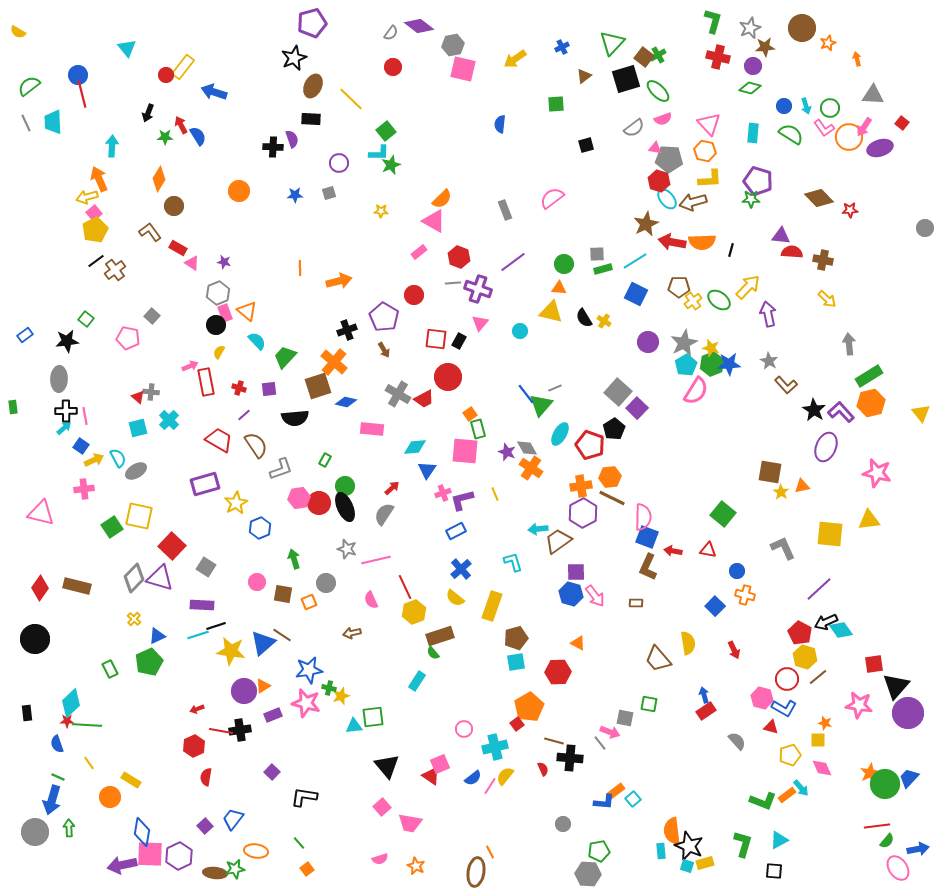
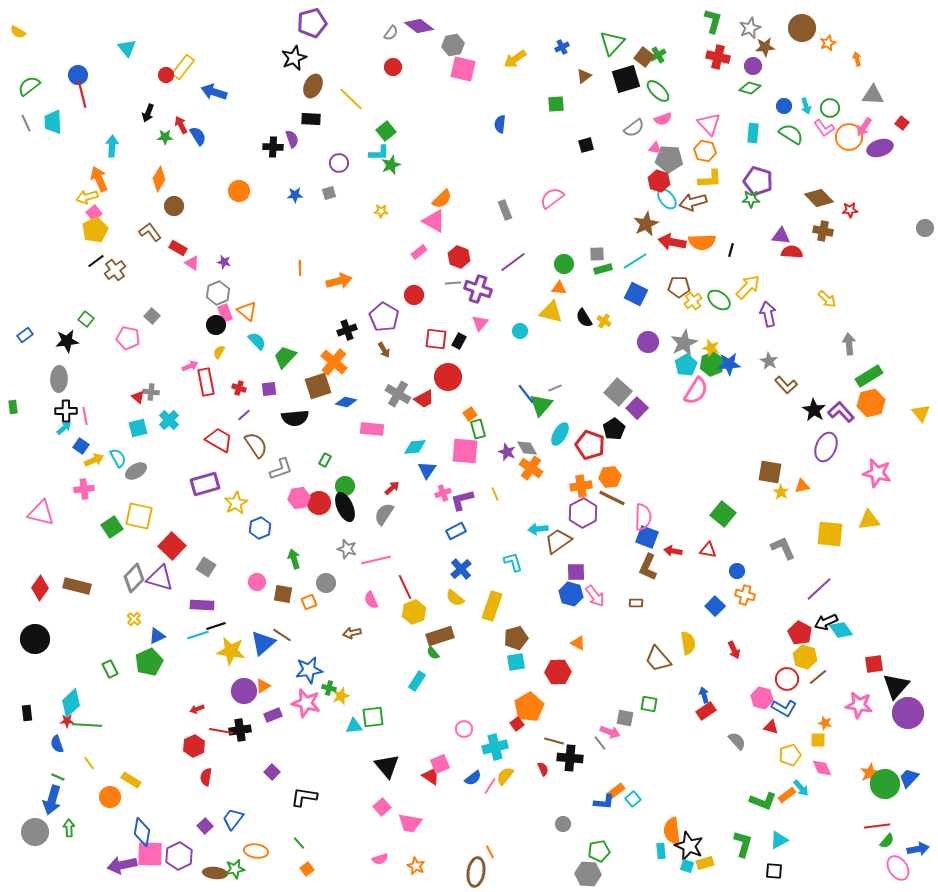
brown cross at (823, 260): moved 29 px up
